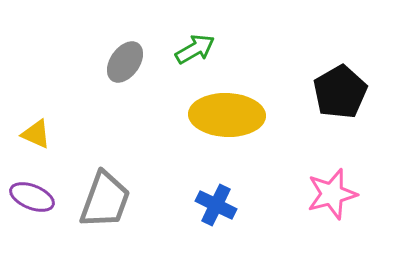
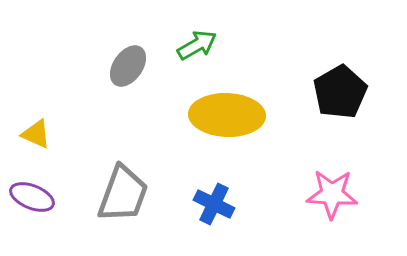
green arrow: moved 2 px right, 4 px up
gray ellipse: moved 3 px right, 4 px down
pink star: rotated 18 degrees clockwise
gray trapezoid: moved 18 px right, 6 px up
blue cross: moved 2 px left, 1 px up
